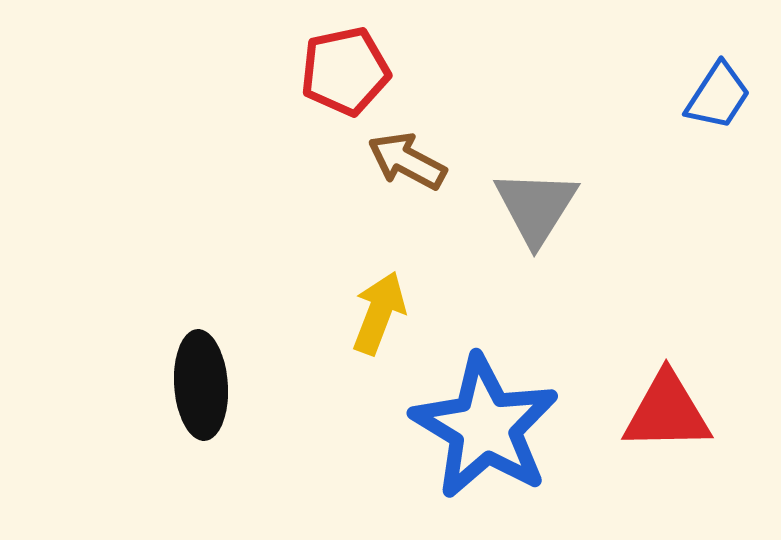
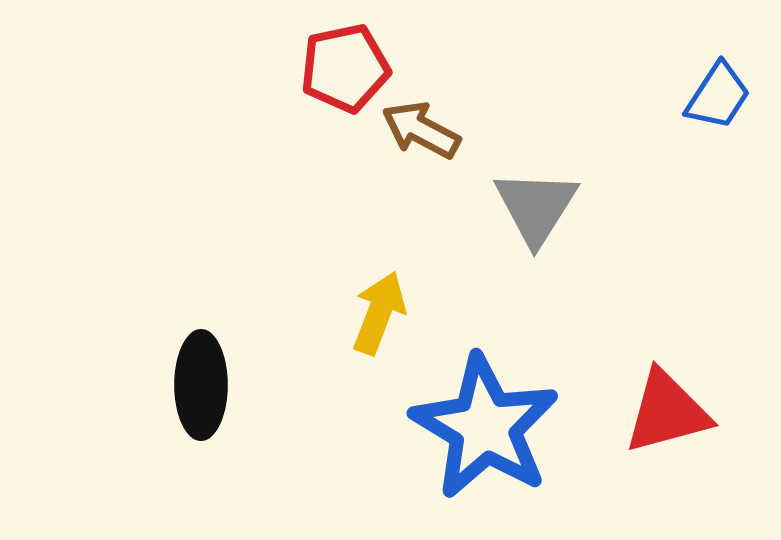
red pentagon: moved 3 px up
brown arrow: moved 14 px right, 31 px up
black ellipse: rotated 4 degrees clockwise
red triangle: rotated 14 degrees counterclockwise
